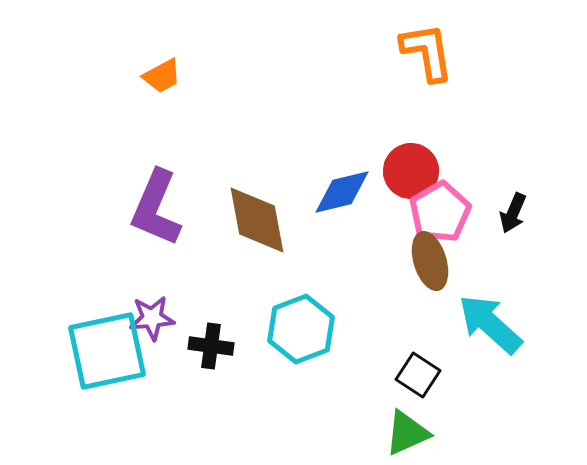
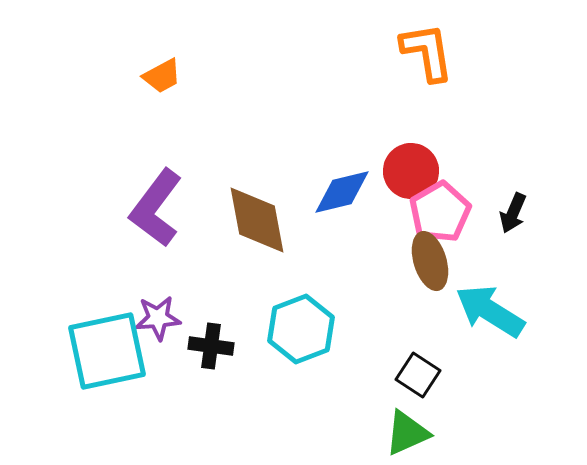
purple L-shape: rotated 14 degrees clockwise
purple star: moved 6 px right
cyan arrow: moved 13 px up; rotated 10 degrees counterclockwise
